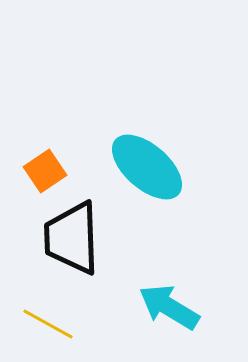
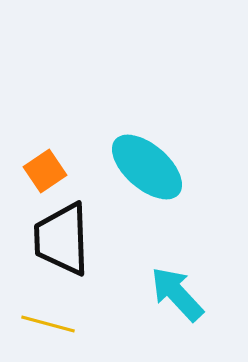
black trapezoid: moved 10 px left, 1 px down
cyan arrow: moved 8 px right, 13 px up; rotated 16 degrees clockwise
yellow line: rotated 14 degrees counterclockwise
